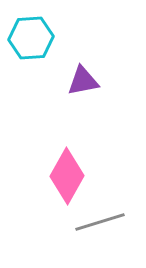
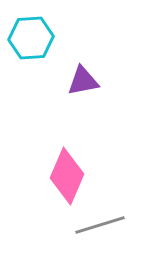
pink diamond: rotated 6 degrees counterclockwise
gray line: moved 3 px down
